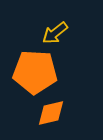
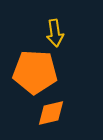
yellow arrow: rotated 60 degrees counterclockwise
